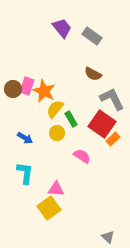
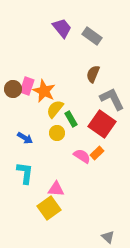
brown semicircle: rotated 84 degrees clockwise
orange rectangle: moved 16 px left, 14 px down
